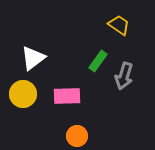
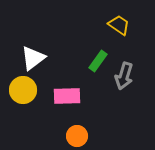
yellow circle: moved 4 px up
